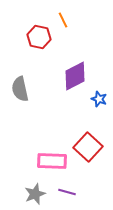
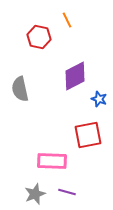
orange line: moved 4 px right
red square: moved 12 px up; rotated 36 degrees clockwise
